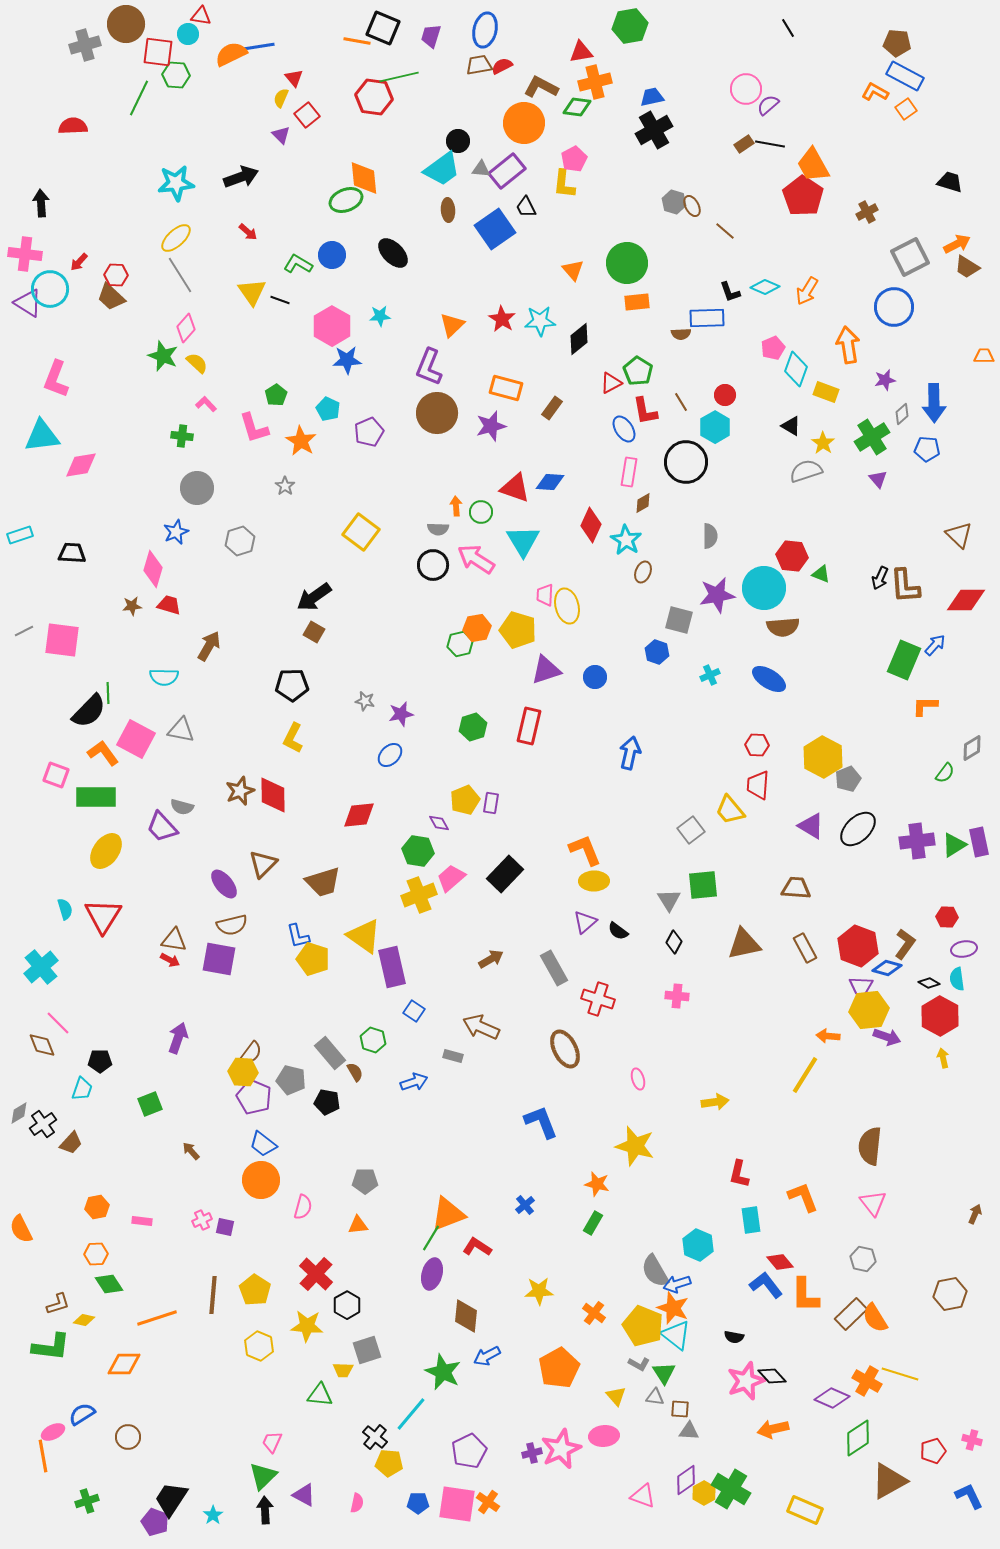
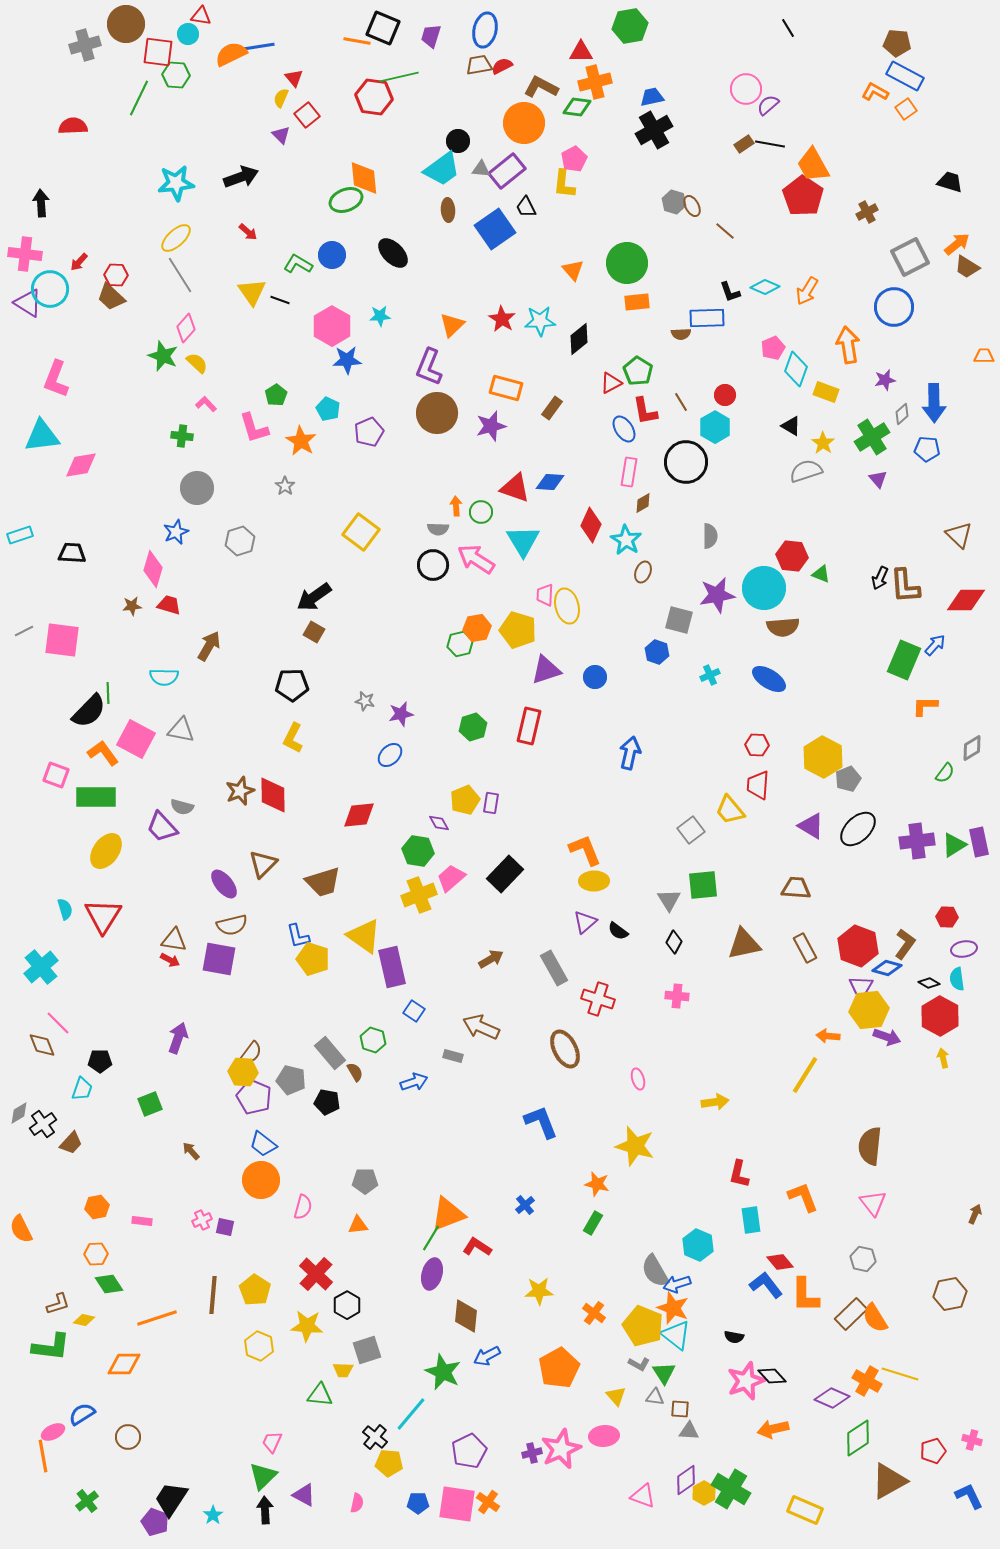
red triangle at (581, 52): rotated 10 degrees clockwise
orange arrow at (957, 244): rotated 12 degrees counterclockwise
green cross at (87, 1501): rotated 20 degrees counterclockwise
